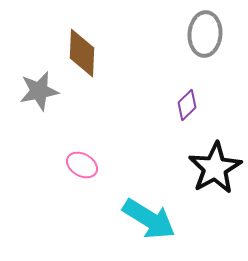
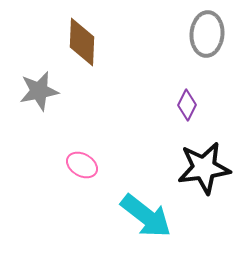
gray ellipse: moved 2 px right
brown diamond: moved 11 px up
purple diamond: rotated 20 degrees counterclockwise
black star: moved 11 px left; rotated 22 degrees clockwise
cyan arrow: moved 3 px left, 3 px up; rotated 6 degrees clockwise
